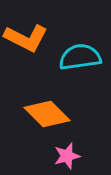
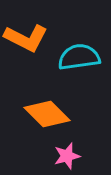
cyan semicircle: moved 1 px left
